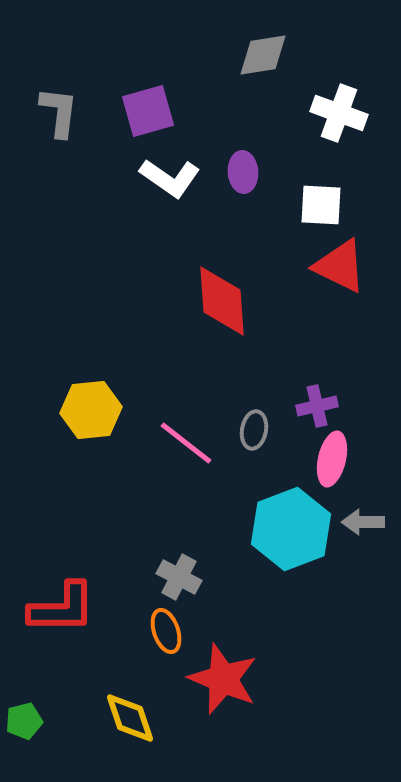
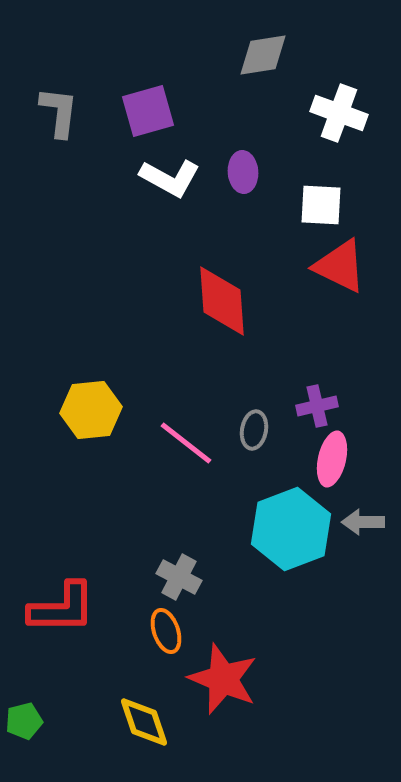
white L-shape: rotated 6 degrees counterclockwise
yellow diamond: moved 14 px right, 4 px down
